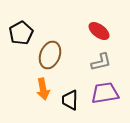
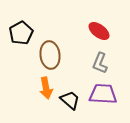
brown ellipse: rotated 28 degrees counterclockwise
gray L-shape: moved 1 px left, 1 px down; rotated 125 degrees clockwise
orange arrow: moved 3 px right, 1 px up
purple trapezoid: moved 2 px left, 1 px down; rotated 12 degrees clockwise
black trapezoid: rotated 130 degrees clockwise
